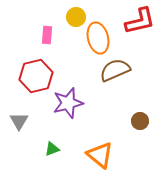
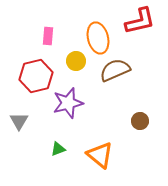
yellow circle: moved 44 px down
pink rectangle: moved 1 px right, 1 px down
green triangle: moved 6 px right
